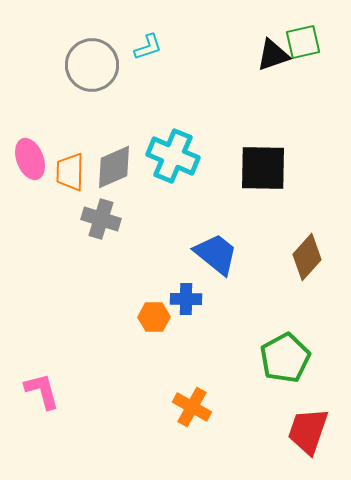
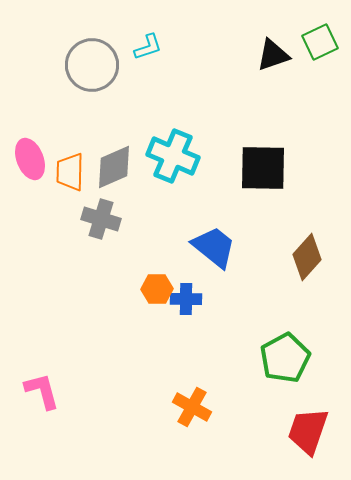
green square: moved 17 px right; rotated 12 degrees counterclockwise
blue trapezoid: moved 2 px left, 7 px up
orange hexagon: moved 3 px right, 28 px up
